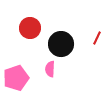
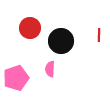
red line: moved 2 px right, 3 px up; rotated 24 degrees counterclockwise
black circle: moved 3 px up
